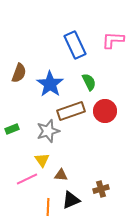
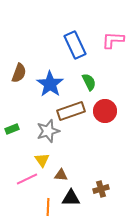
black triangle: moved 2 px up; rotated 24 degrees clockwise
